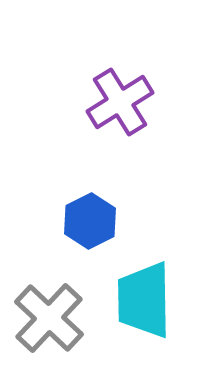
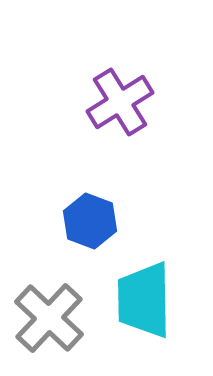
blue hexagon: rotated 12 degrees counterclockwise
